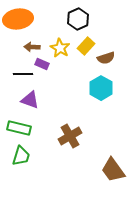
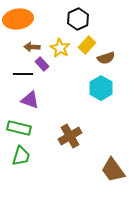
yellow rectangle: moved 1 px right, 1 px up
purple rectangle: rotated 24 degrees clockwise
